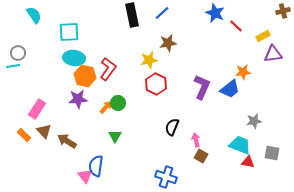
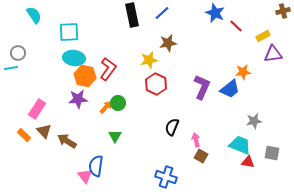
cyan line: moved 2 px left, 2 px down
